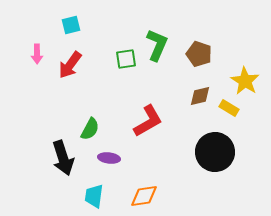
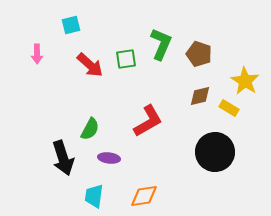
green L-shape: moved 4 px right, 1 px up
red arrow: moved 20 px right; rotated 84 degrees counterclockwise
